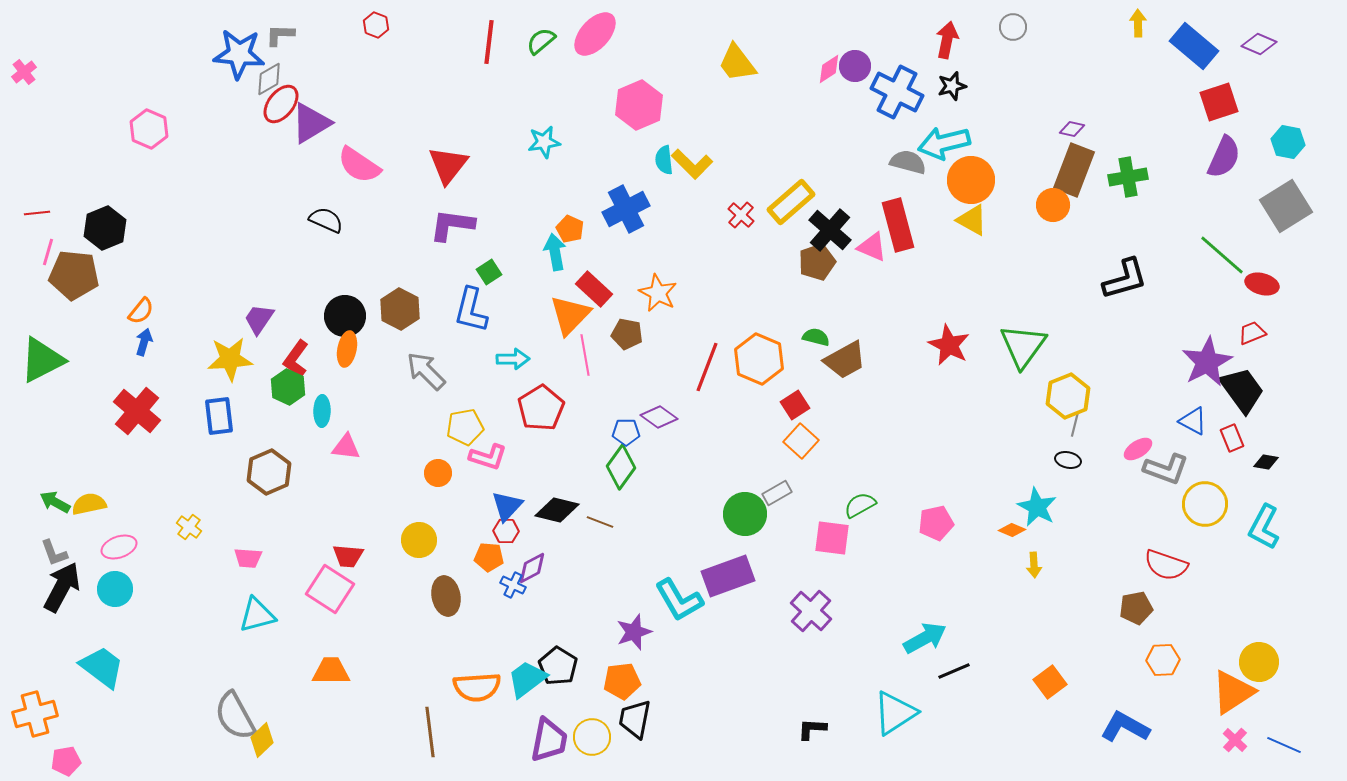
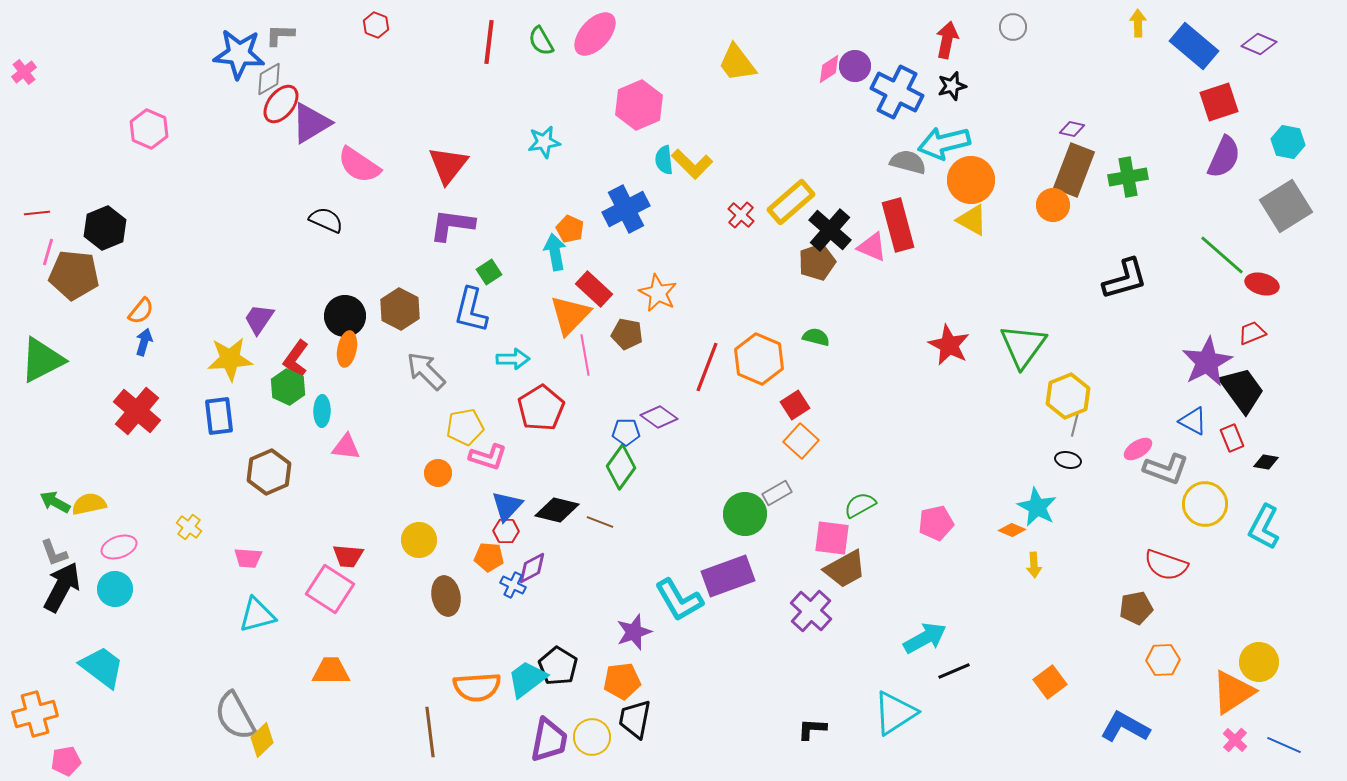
green semicircle at (541, 41): rotated 80 degrees counterclockwise
brown trapezoid at (845, 360): moved 209 px down
